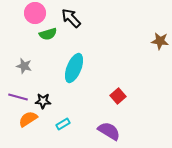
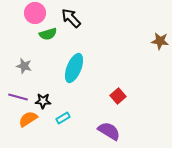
cyan rectangle: moved 6 px up
